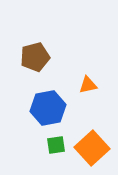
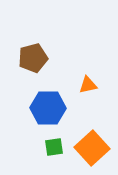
brown pentagon: moved 2 px left, 1 px down
blue hexagon: rotated 12 degrees clockwise
green square: moved 2 px left, 2 px down
